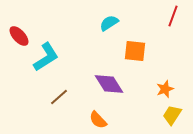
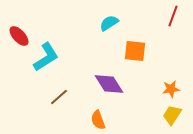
orange star: moved 6 px right; rotated 12 degrees clockwise
orange semicircle: rotated 24 degrees clockwise
